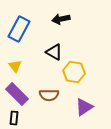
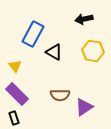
black arrow: moved 23 px right
blue rectangle: moved 14 px right, 5 px down
yellow hexagon: moved 19 px right, 21 px up
brown semicircle: moved 11 px right
black rectangle: rotated 24 degrees counterclockwise
